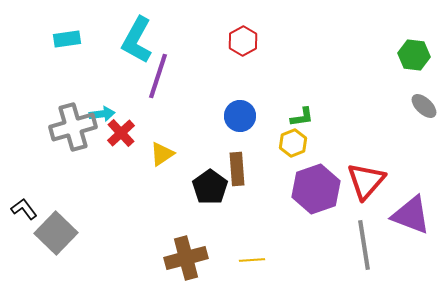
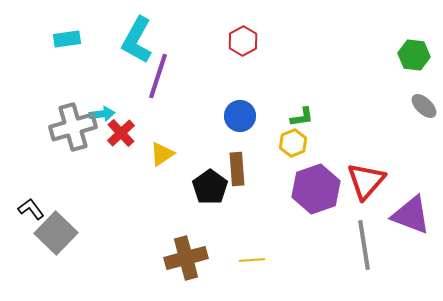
black L-shape: moved 7 px right
